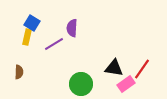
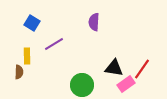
purple semicircle: moved 22 px right, 6 px up
yellow rectangle: moved 19 px down; rotated 14 degrees counterclockwise
green circle: moved 1 px right, 1 px down
